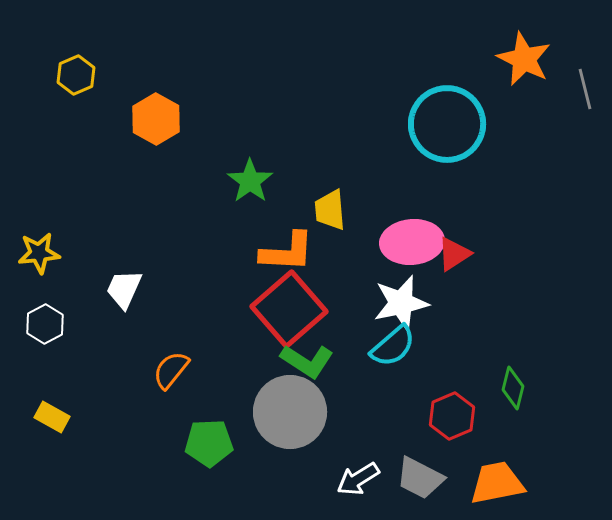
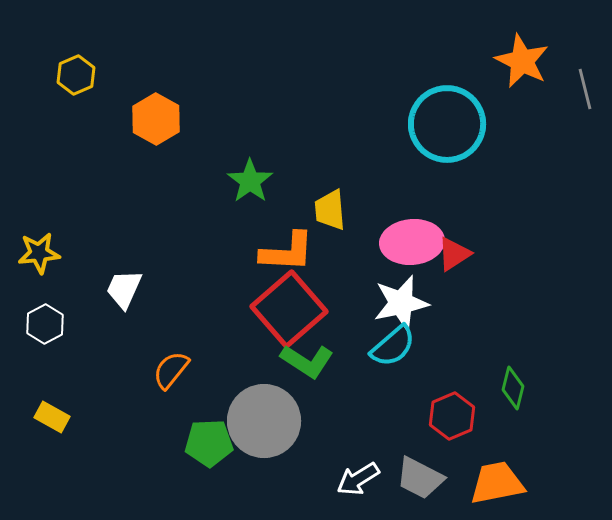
orange star: moved 2 px left, 2 px down
gray circle: moved 26 px left, 9 px down
